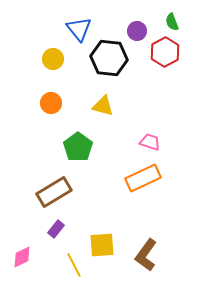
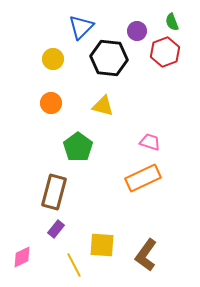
blue triangle: moved 2 px right, 2 px up; rotated 24 degrees clockwise
red hexagon: rotated 8 degrees clockwise
brown rectangle: rotated 44 degrees counterclockwise
yellow square: rotated 8 degrees clockwise
